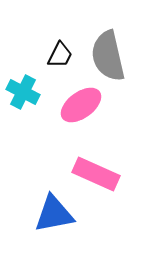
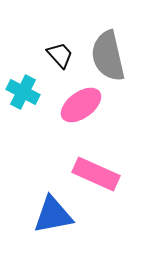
black trapezoid: rotated 68 degrees counterclockwise
blue triangle: moved 1 px left, 1 px down
